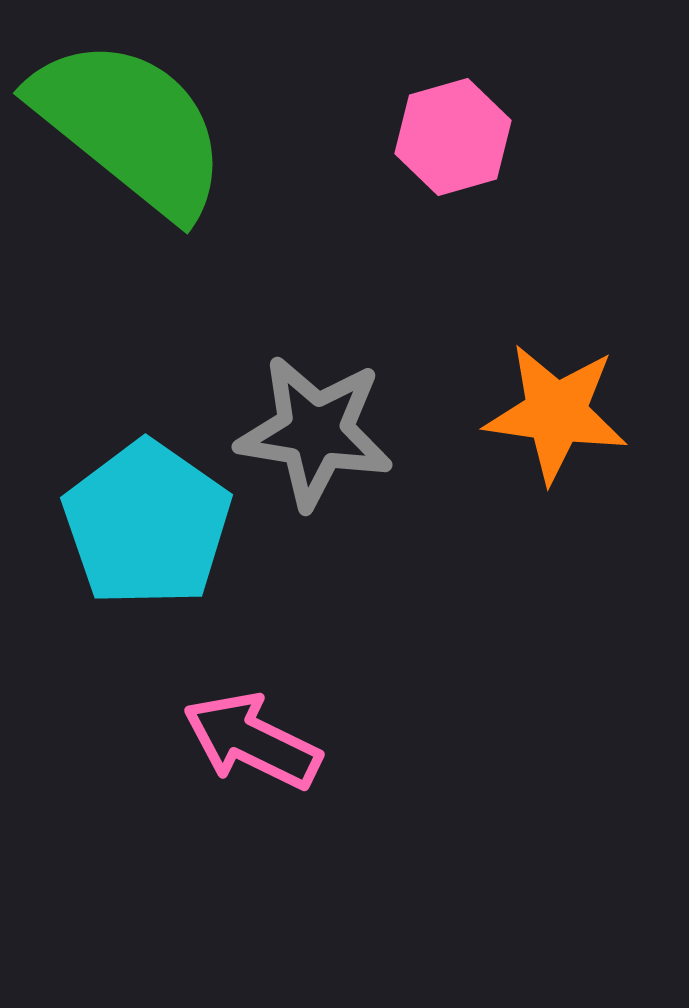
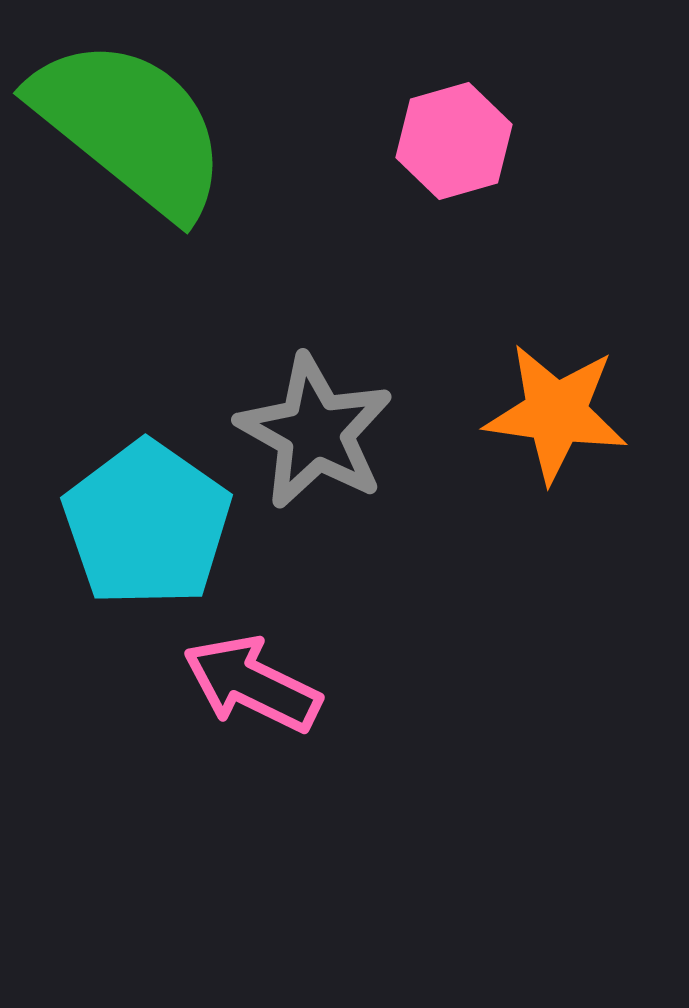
pink hexagon: moved 1 px right, 4 px down
gray star: rotated 20 degrees clockwise
pink arrow: moved 57 px up
